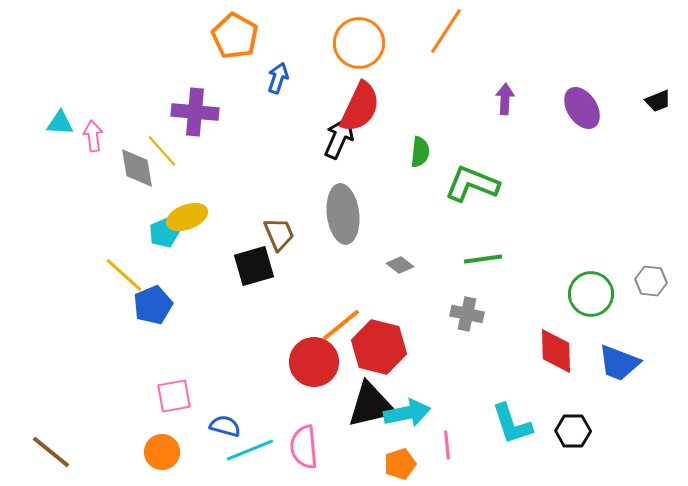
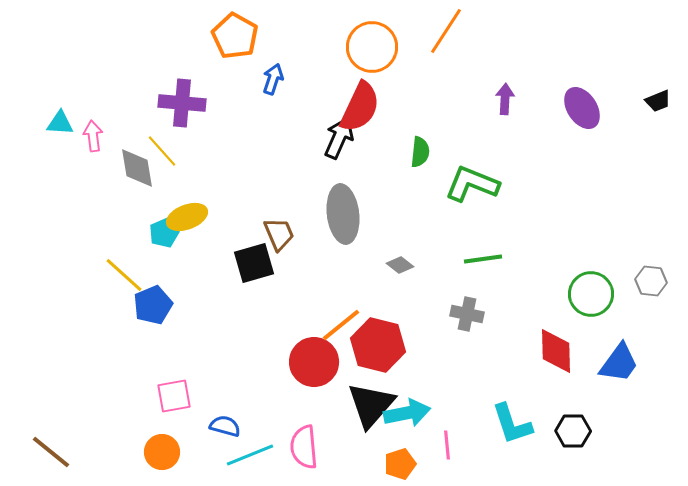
orange circle at (359, 43): moved 13 px right, 4 px down
blue arrow at (278, 78): moved 5 px left, 1 px down
purple cross at (195, 112): moved 13 px left, 9 px up
black square at (254, 266): moved 3 px up
red hexagon at (379, 347): moved 1 px left, 2 px up
blue trapezoid at (619, 363): rotated 75 degrees counterclockwise
black triangle at (371, 405): rotated 36 degrees counterclockwise
cyan line at (250, 450): moved 5 px down
